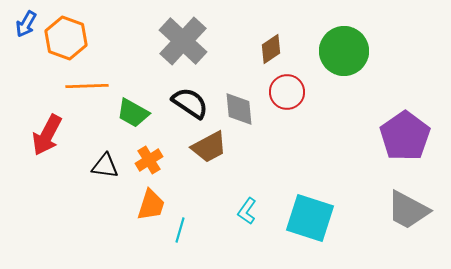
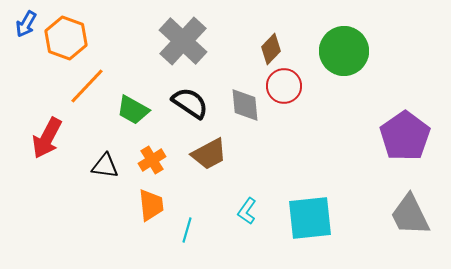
brown diamond: rotated 12 degrees counterclockwise
orange line: rotated 45 degrees counterclockwise
red circle: moved 3 px left, 6 px up
gray diamond: moved 6 px right, 4 px up
green trapezoid: moved 3 px up
red arrow: moved 3 px down
brown trapezoid: moved 7 px down
orange cross: moved 3 px right
orange trapezoid: rotated 24 degrees counterclockwise
gray trapezoid: moved 2 px right, 5 px down; rotated 36 degrees clockwise
cyan square: rotated 24 degrees counterclockwise
cyan line: moved 7 px right
